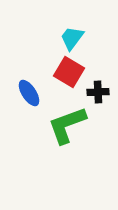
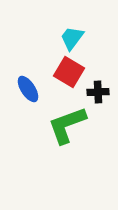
blue ellipse: moved 1 px left, 4 px up
